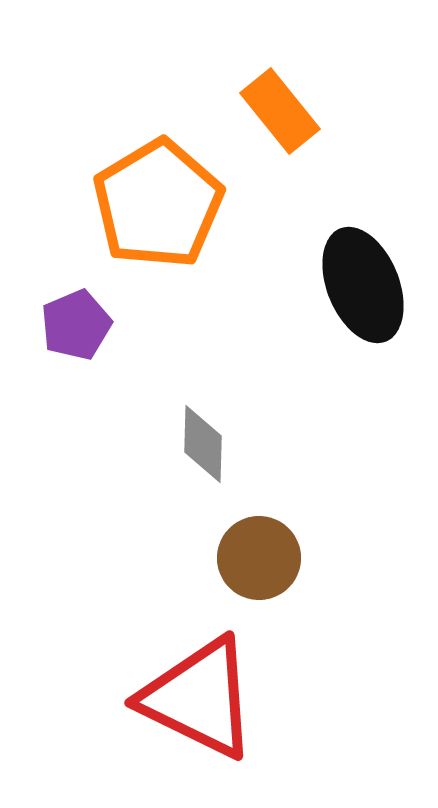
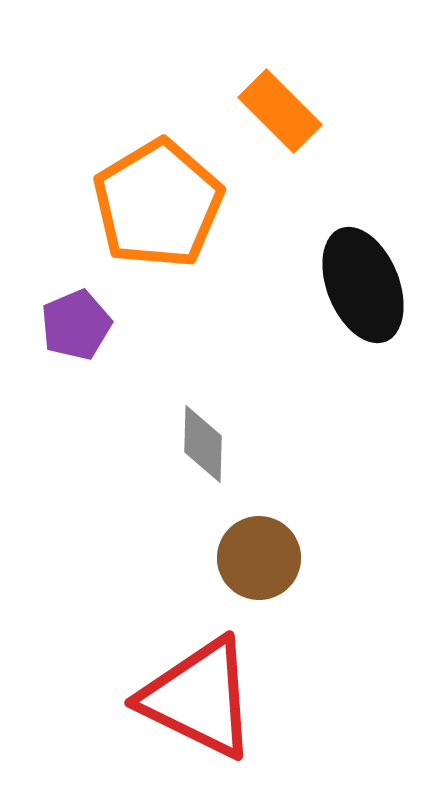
orange rectangle: rotated 6 degrees counterclockwise
